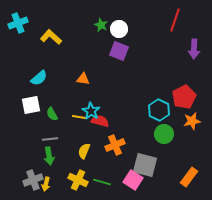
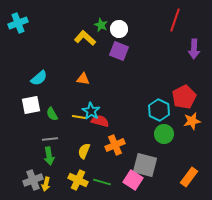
yellow L-shape: moved 34 px right, 1 px down
